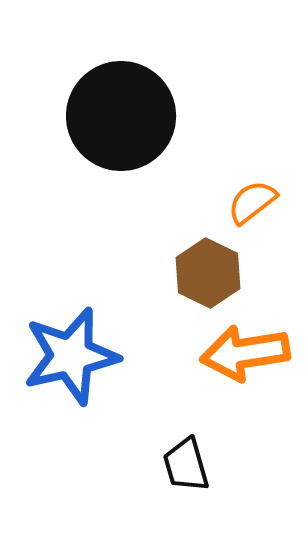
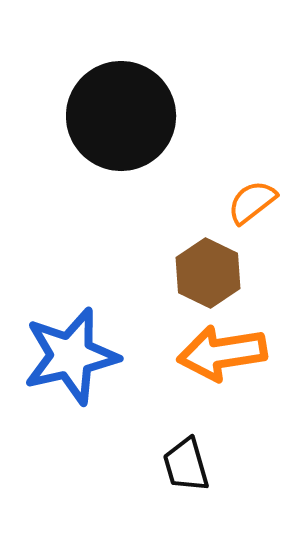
orange arrow: moved 23 px left
